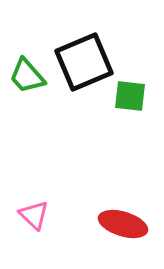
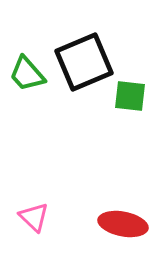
green trapezoid: moved 2 px up
pink triangle: moved 2 px down
red ellipse: rotated 6 degrees counterclockwise
